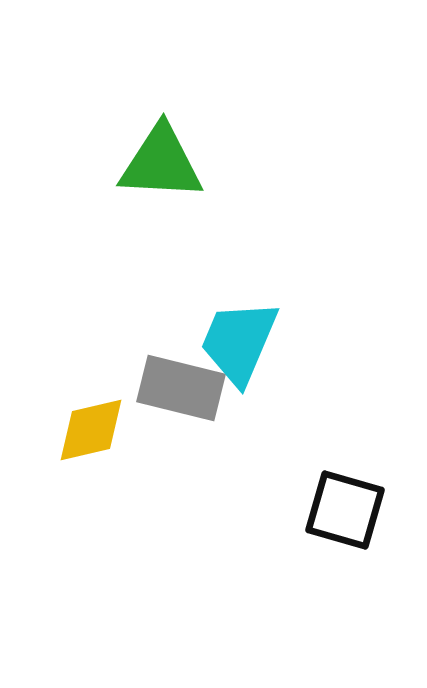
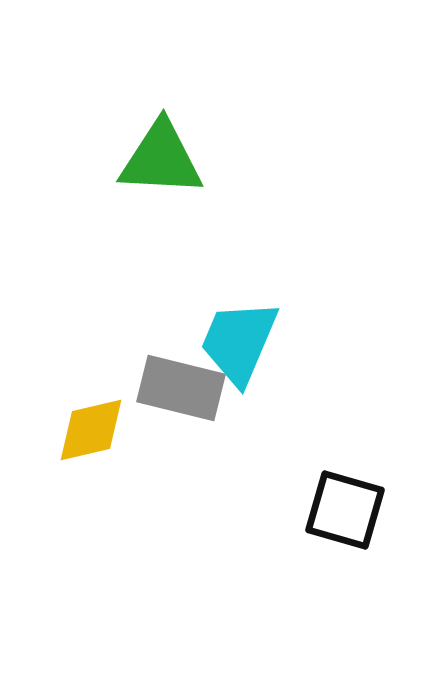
green triangle: moved 4 px up
